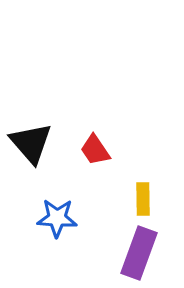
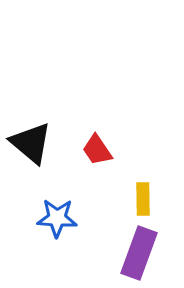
black triangle: rotated 9 degrees counterclockwise
red trapezoid: moved 2 px right
